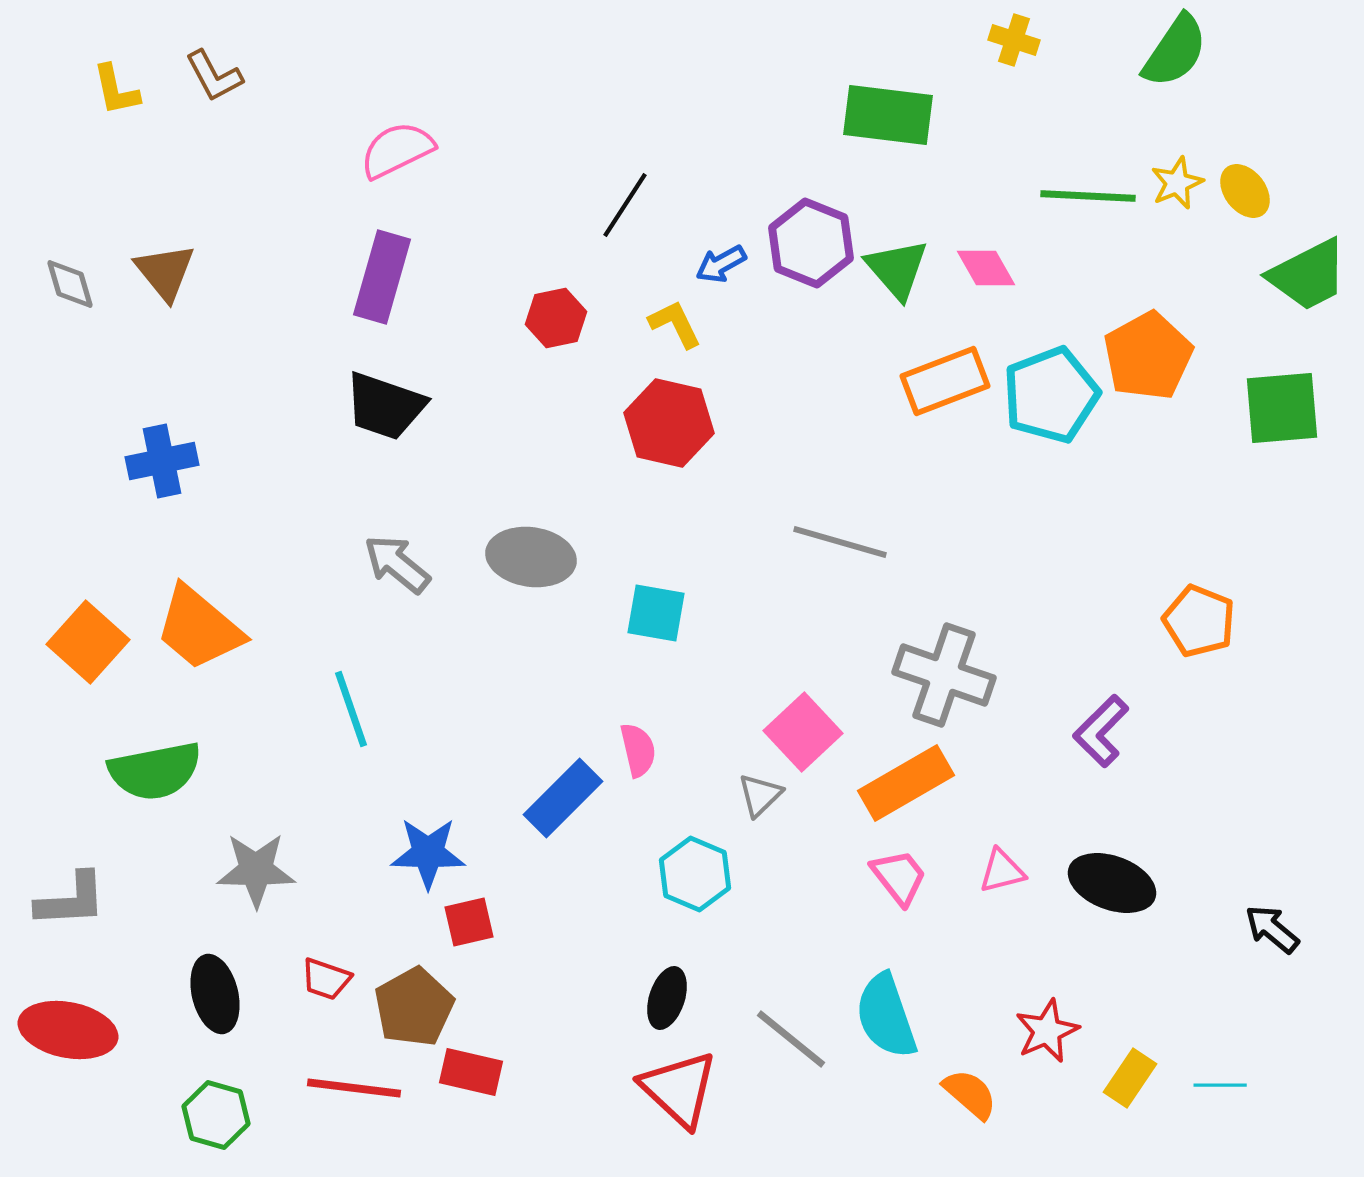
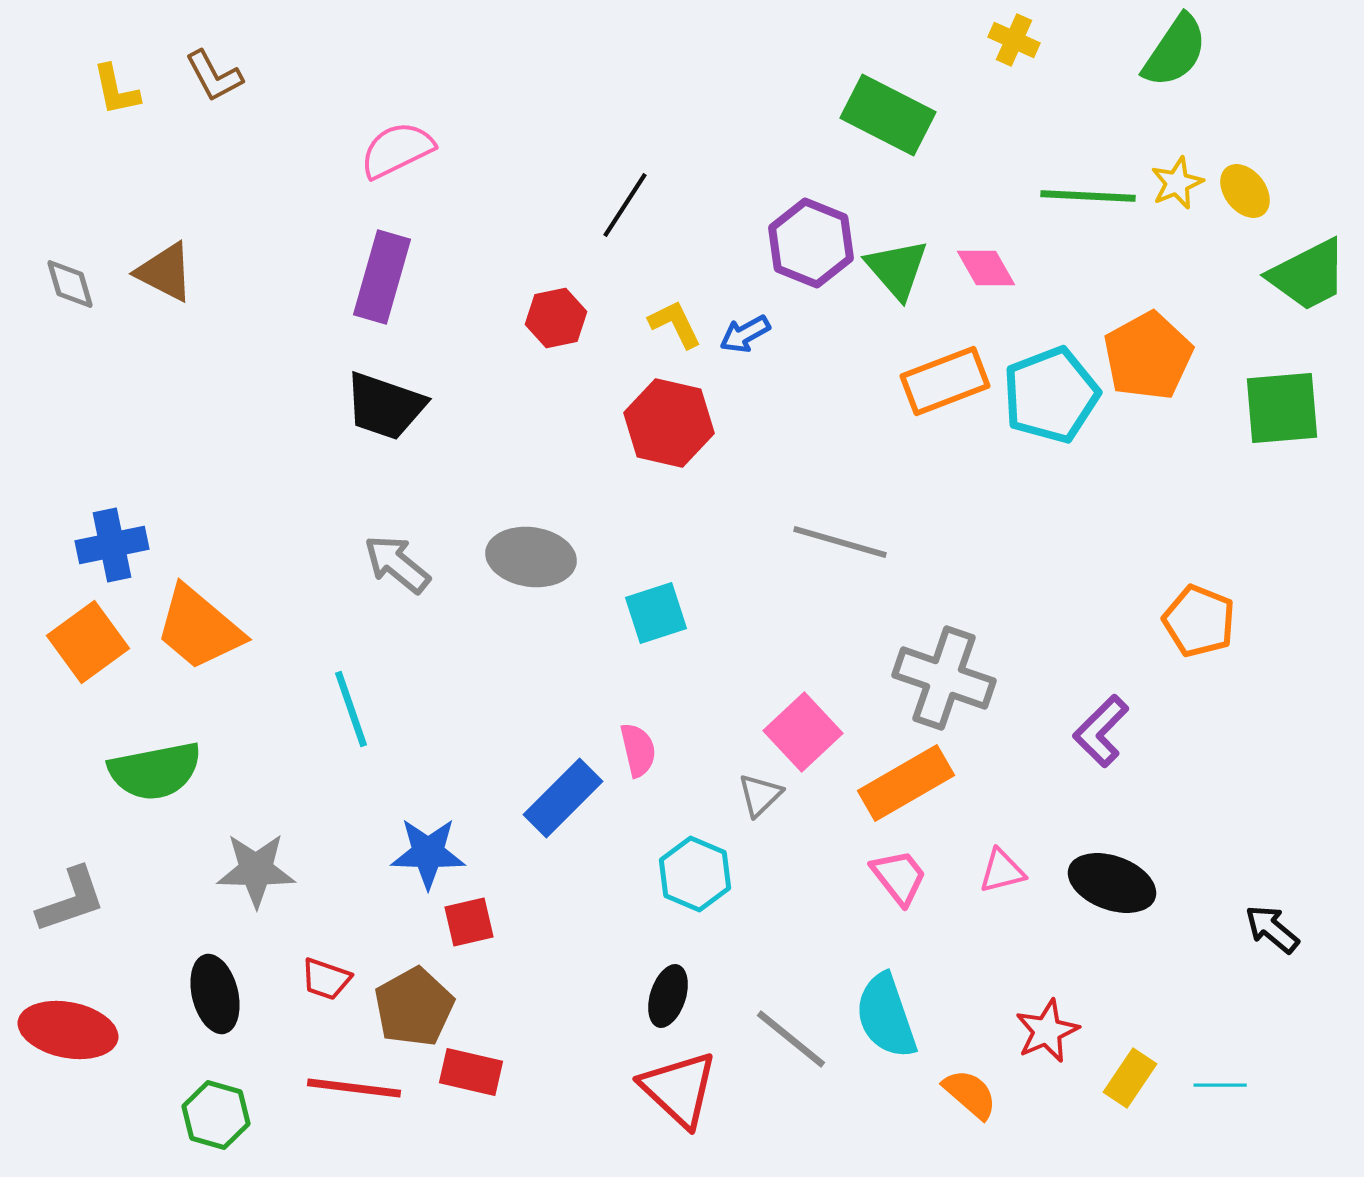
yellow cross at (1014, 40): rotated 6 degrees clockwise
green rectangle at (888, 115): rotated 20 degrees clockwise
blue arrow at (721, 264): moved 24 px right, 70 px down
brown triangle at (165, 272): rotated 24 degrees counterclockwise
blue cross at (162, 461): moved 50 px left, 84 px down
cyan square at (656, 613): rotated 28 degrees counterclockwise
orange square at (88, 642): rotated 12 degrees clockwise
gray cross at (944, 675): moved 3 px down
gray L-shape at (71, 900): rotated 16 degrees counterclockwise
black ellipse at (667, 998): moved 1 px right, 2 px up
